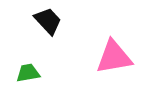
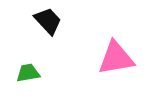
pink triangle: moved 2 px right, 1 px down
